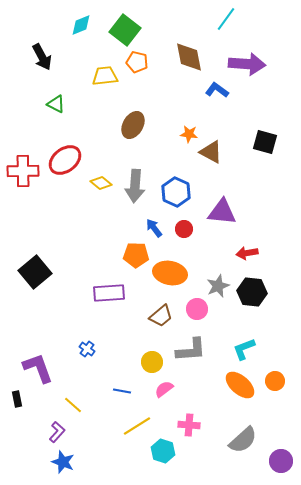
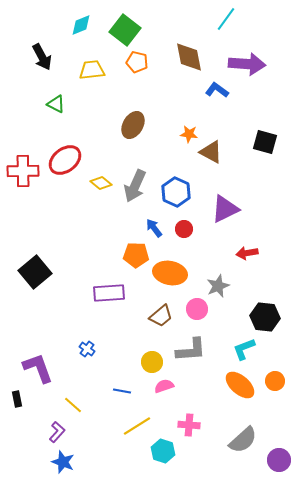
yellow trapezoid at (105, 76): moved 13 px left, 6 px up
gray arrow at (135, 186): rotated 20 degrees clockwise
purple triangle at (222, 212): moved 3 px right, 3 px up; rotated 32 degrees counterclockwise
black hexagon at (252, 292): moved 13 px right, 25 px down
pink semicircle at (164, 389): moved 3 px up; rotated 18 degrees clockwise
purple circle at (281, 461): moved 2 px left, 1 px up
